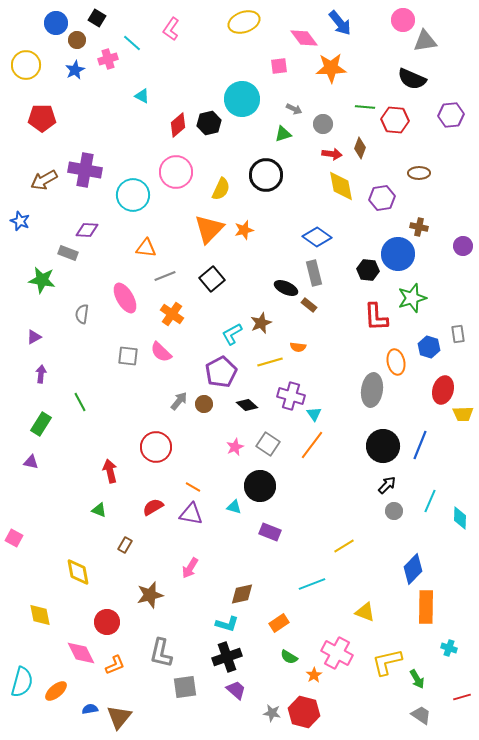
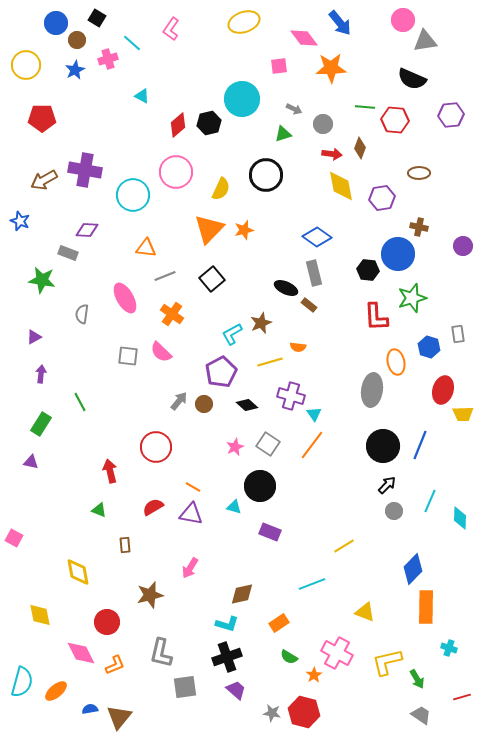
brown rectangle at (125, 545): rotated 35 degrees counterclockwise
